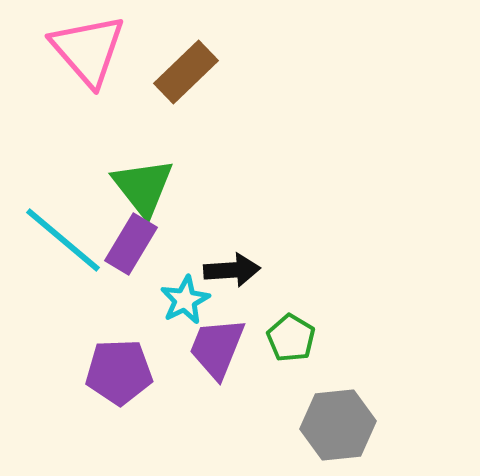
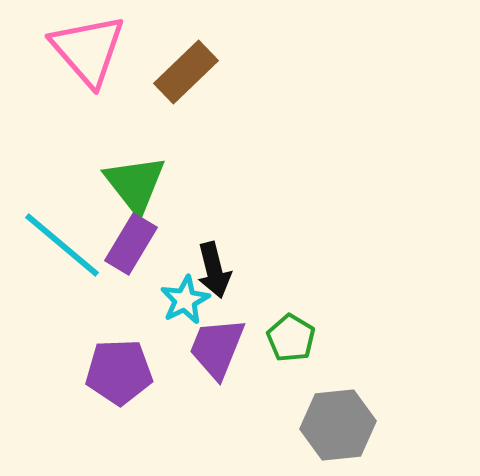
green triangle: moved 8 px left, 3 px up
cyan line: moved 1 px left, 5 px down
black arrow: moved 18 px left; rotated 80 degrees clockwise
